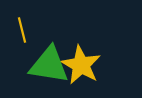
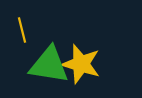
yellow star: moved 1 px up; rotated 12 degrees counterclockwise
